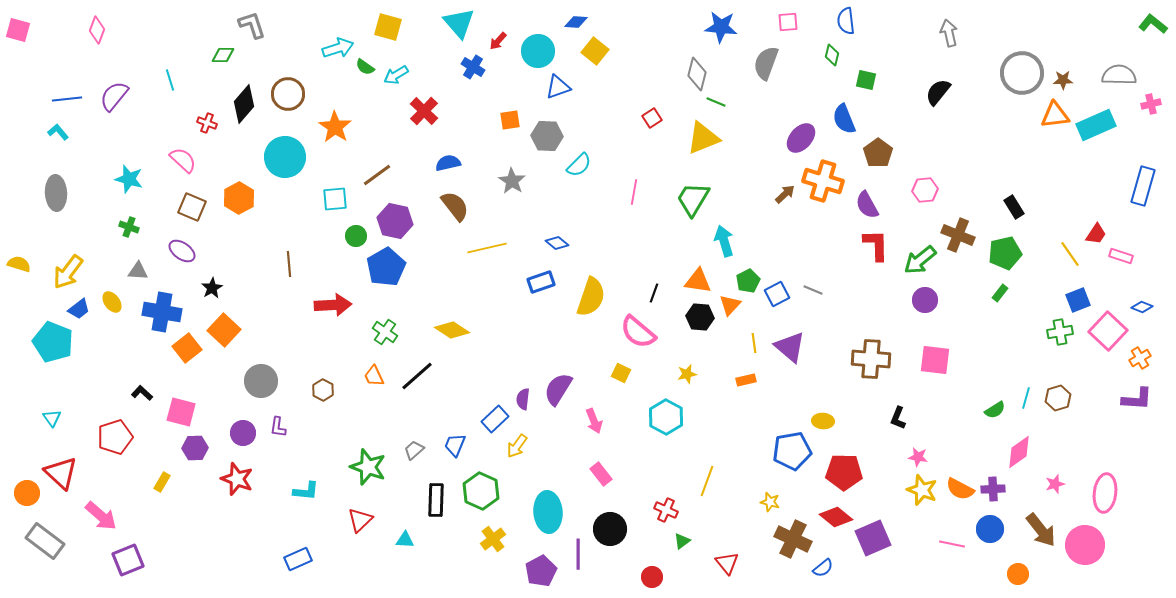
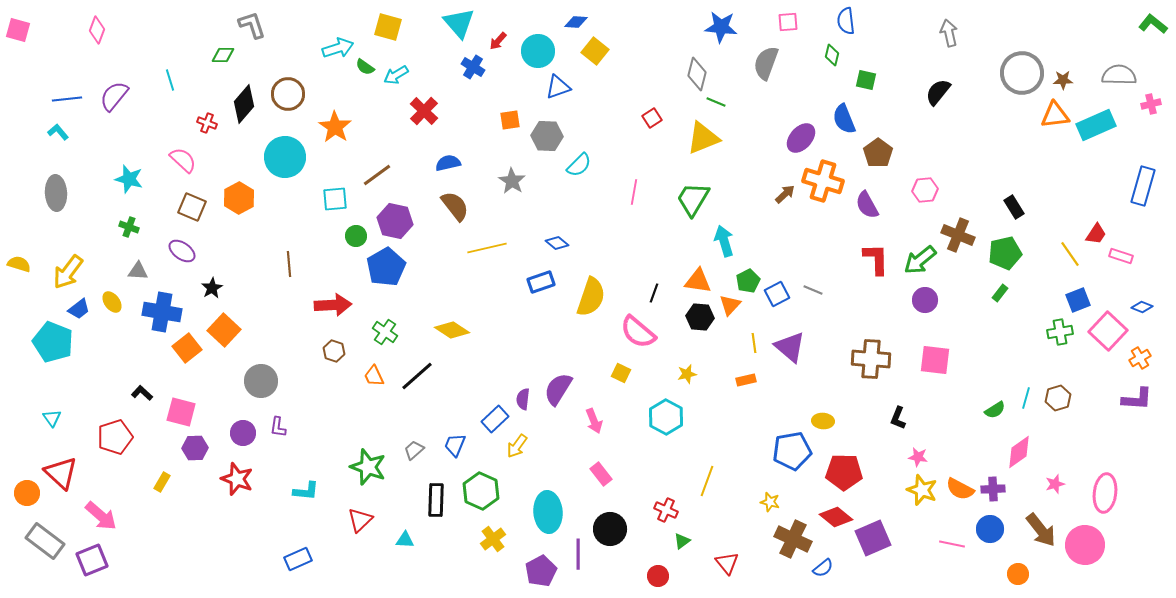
red L-shape at (876, 245): moved 14 px down
brown hexagon at (323, 390): moved 11 px right, 39 px up; rotated 10 degrees counterclockwise
purple square at (128, 560): moved 36 px left
red circle at (652, 577): moved 6 px right, 1 px up
